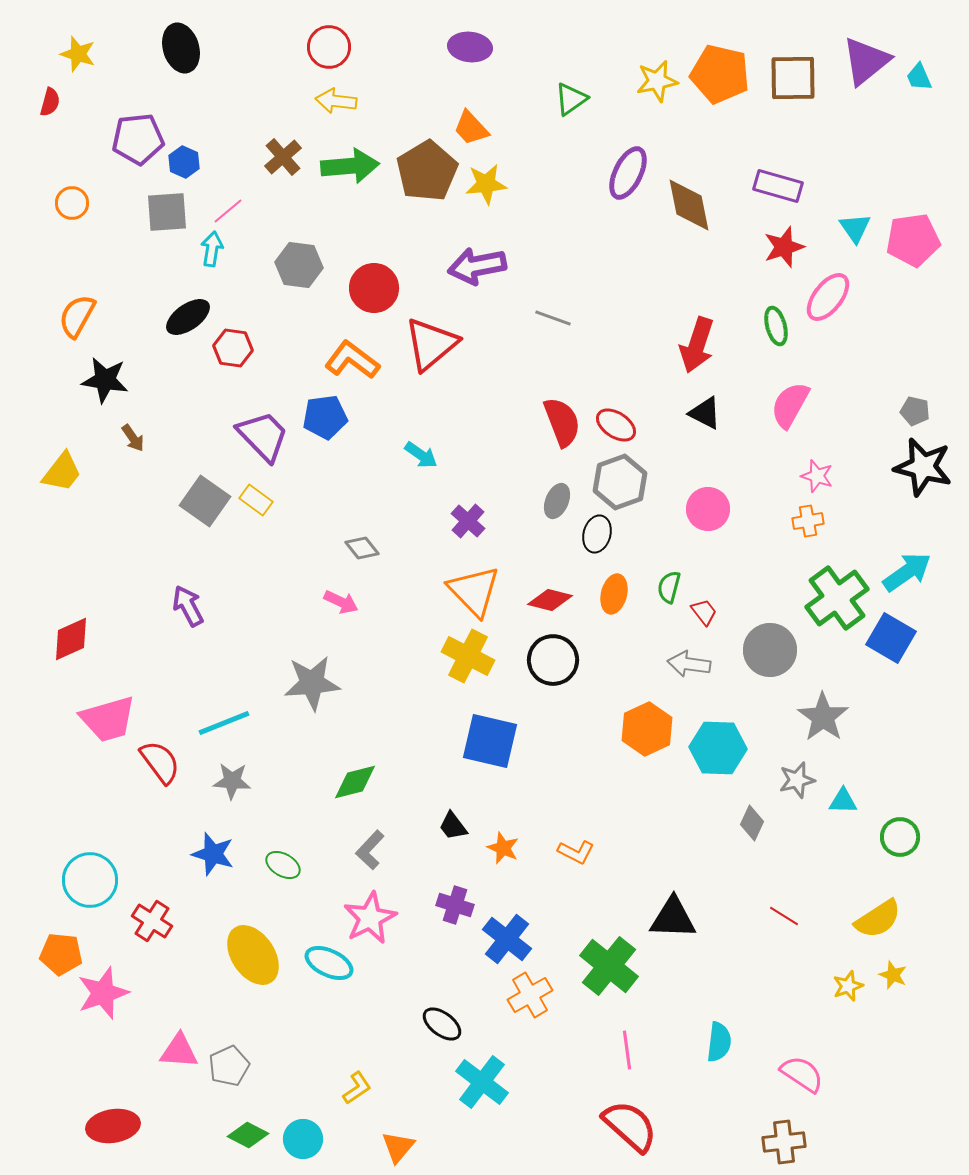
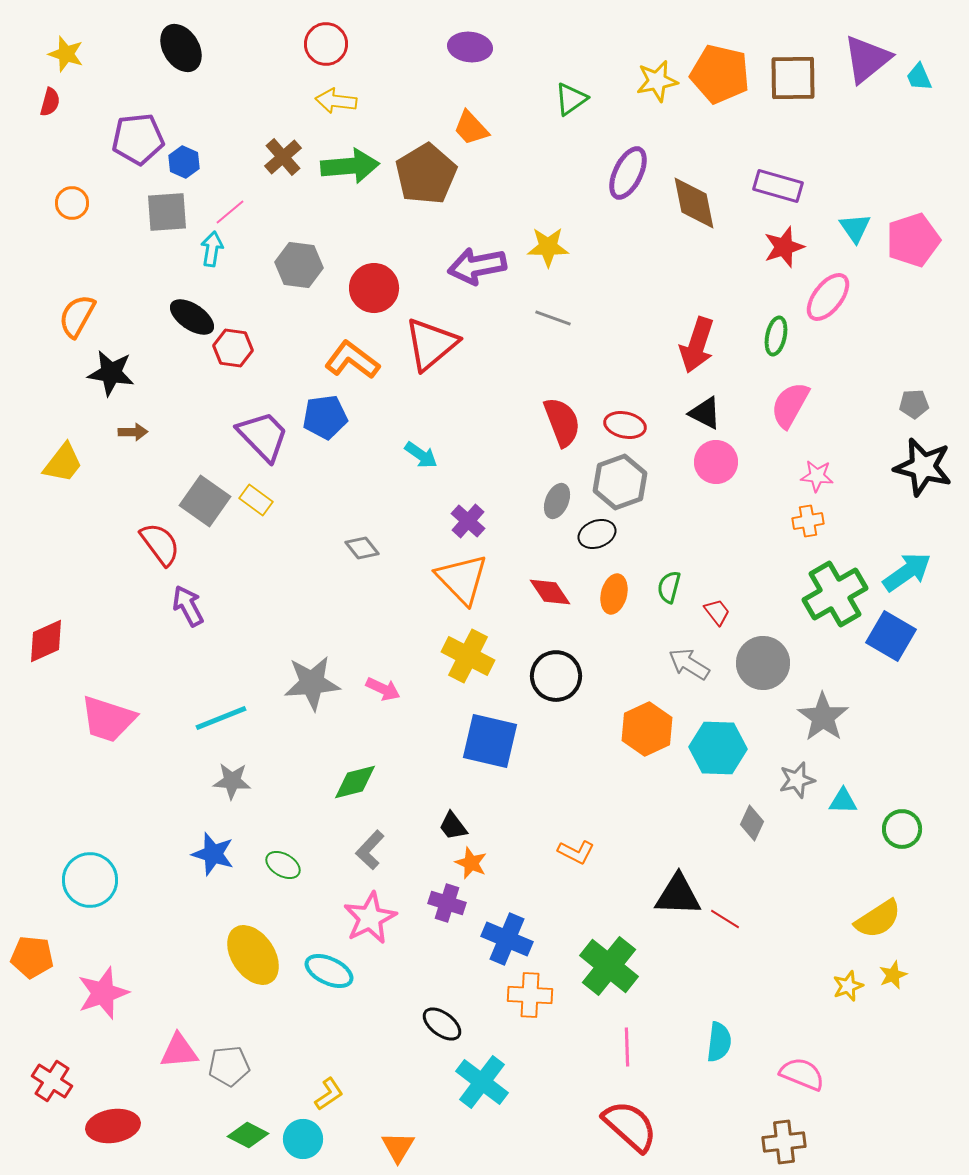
red circle at (329, 47): moved 3 px left, 3 px up
black ellipse at (181, 48): rotated 15 degrees counterclockwise
yellow star at (78, 54): moved 12 px left
purple triangle at (866, 61): moved 1 px right, 2 px up
brown pentagon at (427, 171): moved 1 px left, 3 px down
yellow star at (486, 184): moved 62 px right, 63 px down; rotated 6 degrees clockwise
brown diamond at (689, 205): moved 5 px right, 2 px up
pink line at (228, 211): moved 2 px right, 1 px down
pink pentagon at (913, 240): rotated 10 degrees counterclockwise
black ellipse at (188, 317): moved 4 px right; rotated 69 degrees clockwise
green ellipse at (776, 326): moved 10 px down; rotated 27 degrees clockwise
black star at (105, 380): moved 6 px right, 7 px up
gray pentagon at (915, 411): moved 1 px left, 7 px up; rotated 16 degrees counterclockwise
red ellipse at (616, 425): moved 9 px right; rotated 21 degrees counterclockwise
brown arrow at (133, 438): moved 6 px up; rotated 56 degrees counterclockwise
yellow trapezoid at (62, 472): moved 1 px right, 9 px up
pink star at (817, 476): rotated 12 degrees counterclockwise
pink circle at (708, 509): moved 8 px right, 47 px up
black ellipse at (597, 534): rotated 54 degrees clockwise
orange triangle at (474, 591): moved 12 px left, 12 px up
green cross at (837, 598): moved 2 px left, 4 px up; rotated 6 degrees clockwise
red diamond at (550, 600): moved 8 px up; rotated 42 degrees clockwise
pink arrow at (341, 602): moved 42 px right, 87 px down
red trapezoid at (704, 612): moved 13 px right
blue square at (891, 638): moved 2 px up
red diamond at (71, 639): moved 25 px left, 2 px down
gray circle at (770, 650): moved 7 px left, 13 px down
black circle at (553, 660): moved 3 px right, 16 px down
gray arrow at (689, 664): rotated 24 degrees clockwise
pink trapezoid at (108, 719): rotated 34 degrees clockwise
cyan line at (224, 723): moved 3 px left, 5 px up
red semicircle at (160, 762): moved 218 px up
green circle at (900, 837): moved 2 px right, 8 px up
orange star at (503, 848): moved 32 px left, 15 px down
purple cross at (455, 905): moved 8 px left, 2 px up
red line at (784, 916): moved 59 px left, 3 px down
black triangle at (673, 918): moved 5 px right, 23 px up
red cross at (152, 921): moved 100 px left, 160 px down
blue cross at (507, 939): rotated 15 degrees counterclockwise
orange pentagon at (61, 954): moved 29 px left, 3 px down
cyan ellipse at (329, 963): moved 8 px down
yellow star at (893, 975): rotated 28 degrees clockwise
orange cross at (530, 995): rotated 33 degrees clockwise
pink line at (627, 1050): moved 3 px up; rotated 6 degrees clockwise
pink triangle at (179, 1051): rotated 9 degrees counterclockwise
gray pentagon at (229, 1066): rotated 18 degrees clockwise
pink semicircle at (802, 1074): rotated 12 degrees counterclockwise
yellow L-shape at (357, 1088): moved 28 px left, 6 px down
orange triangle at (398, 1147): rotated 9 degrees counterclockwise
